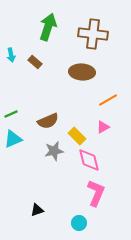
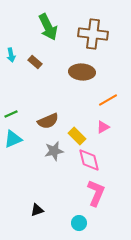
green arrow: rotated 136 degrees clockwise
